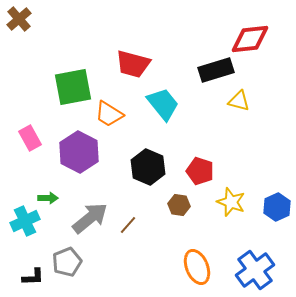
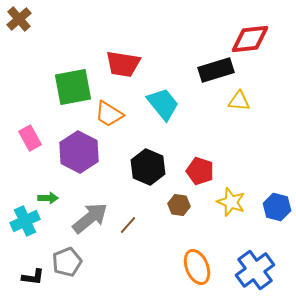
red trapezoid: moved 10 px left; rotated 6 degrees counterclockwise
yellow triangle: rotated 10 degrees counterclockwise
blue hexagon: rotated 20 degrees counterclockwise
black L-shape: rotated 10 degrees clockwise
